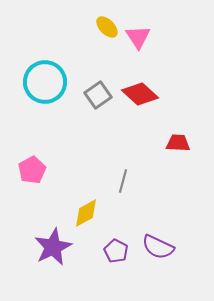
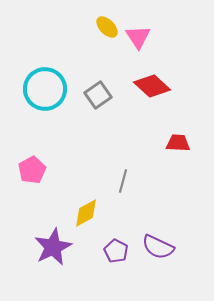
cyan circle: moved 7 px down
red diamond: moved 12 px right, 8 px up
